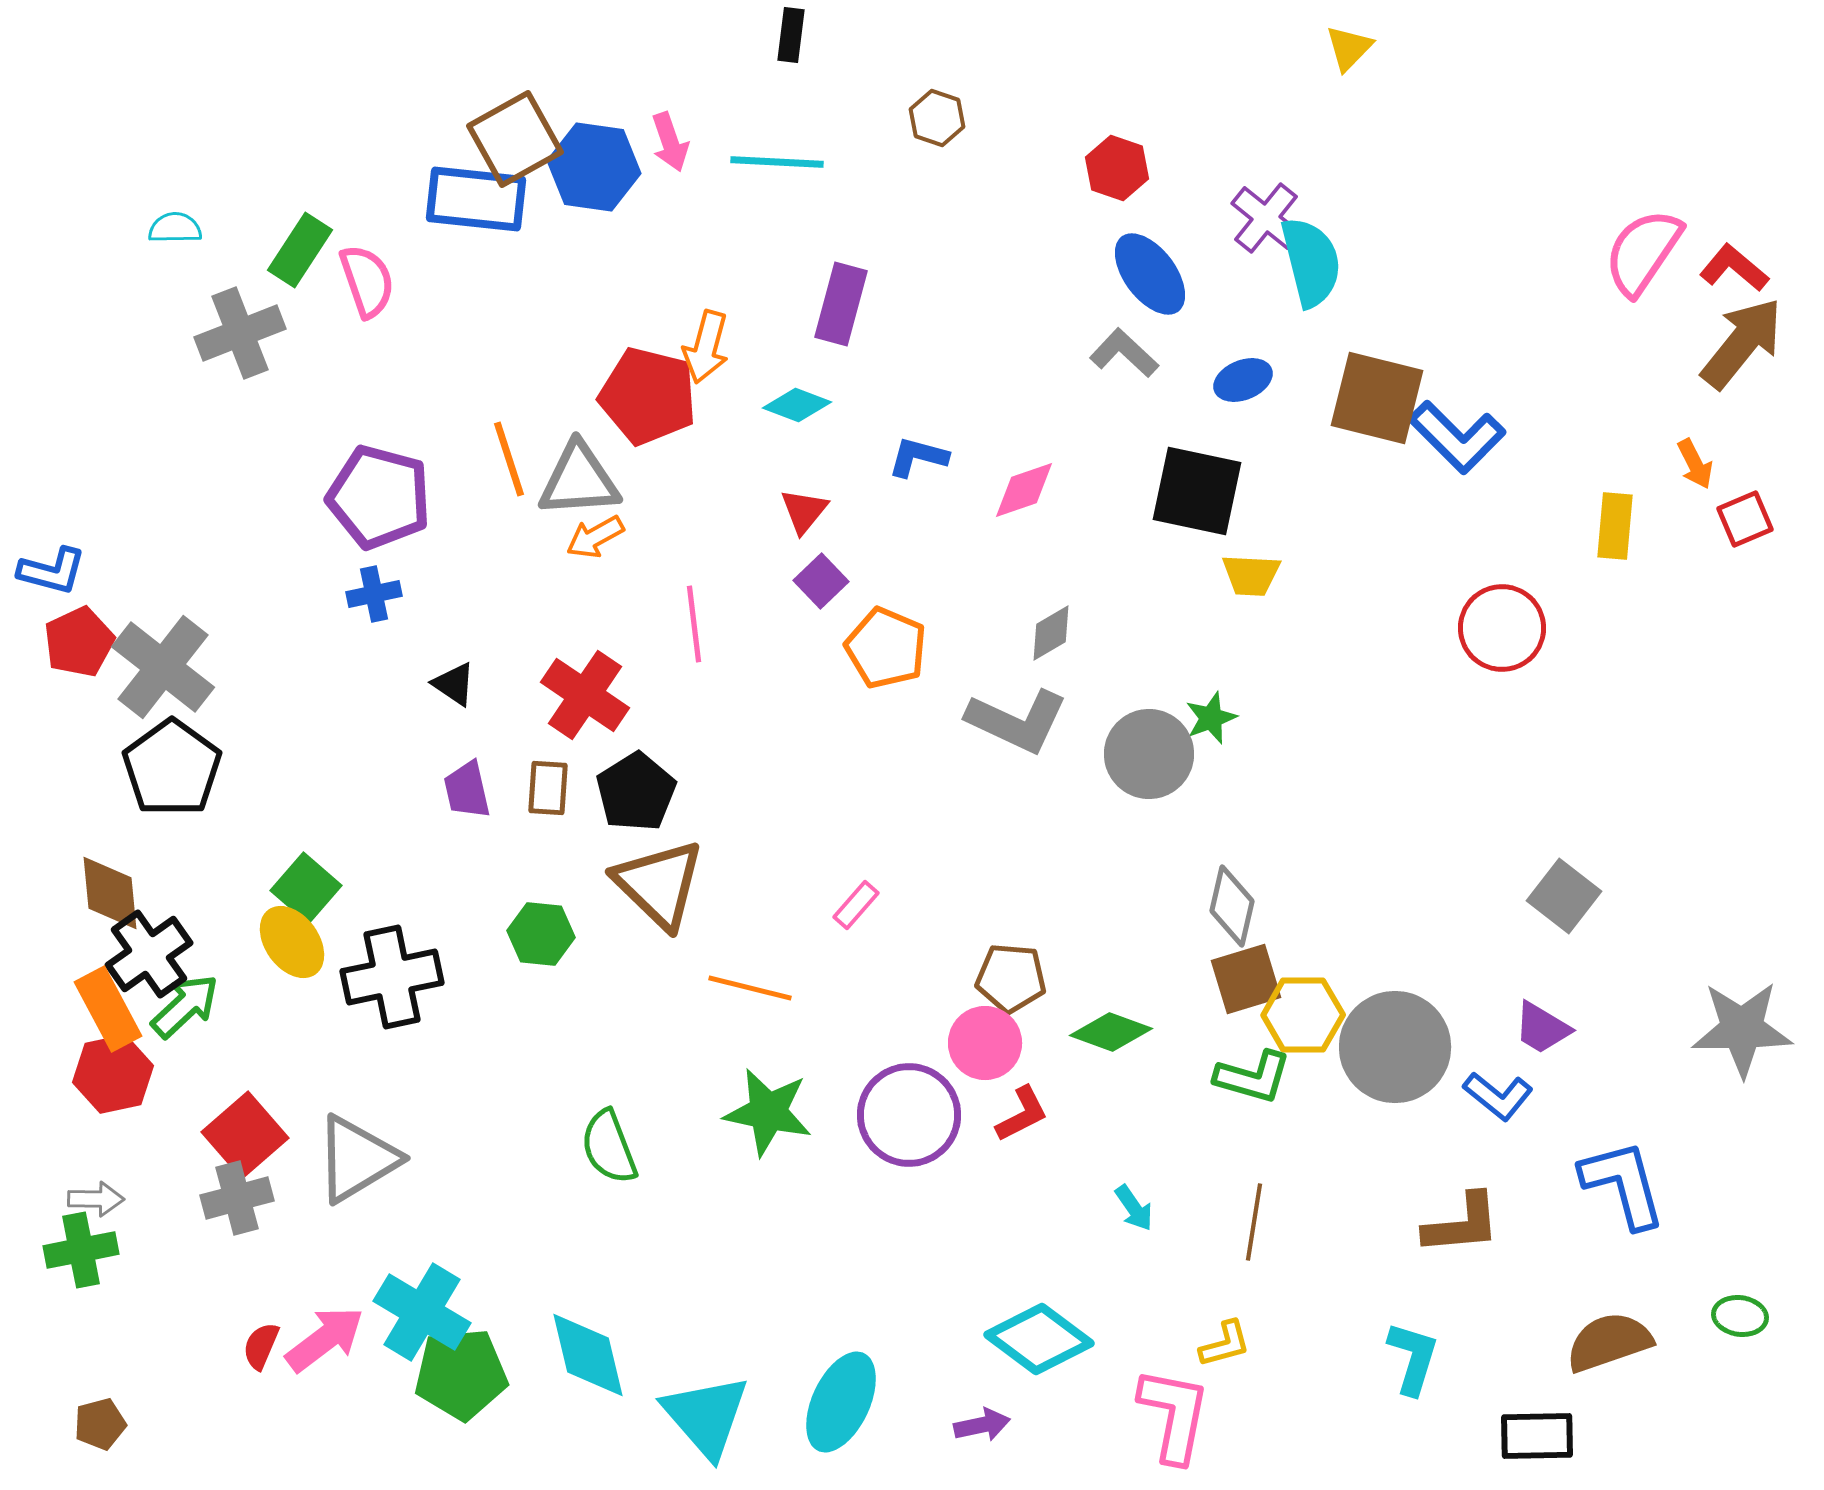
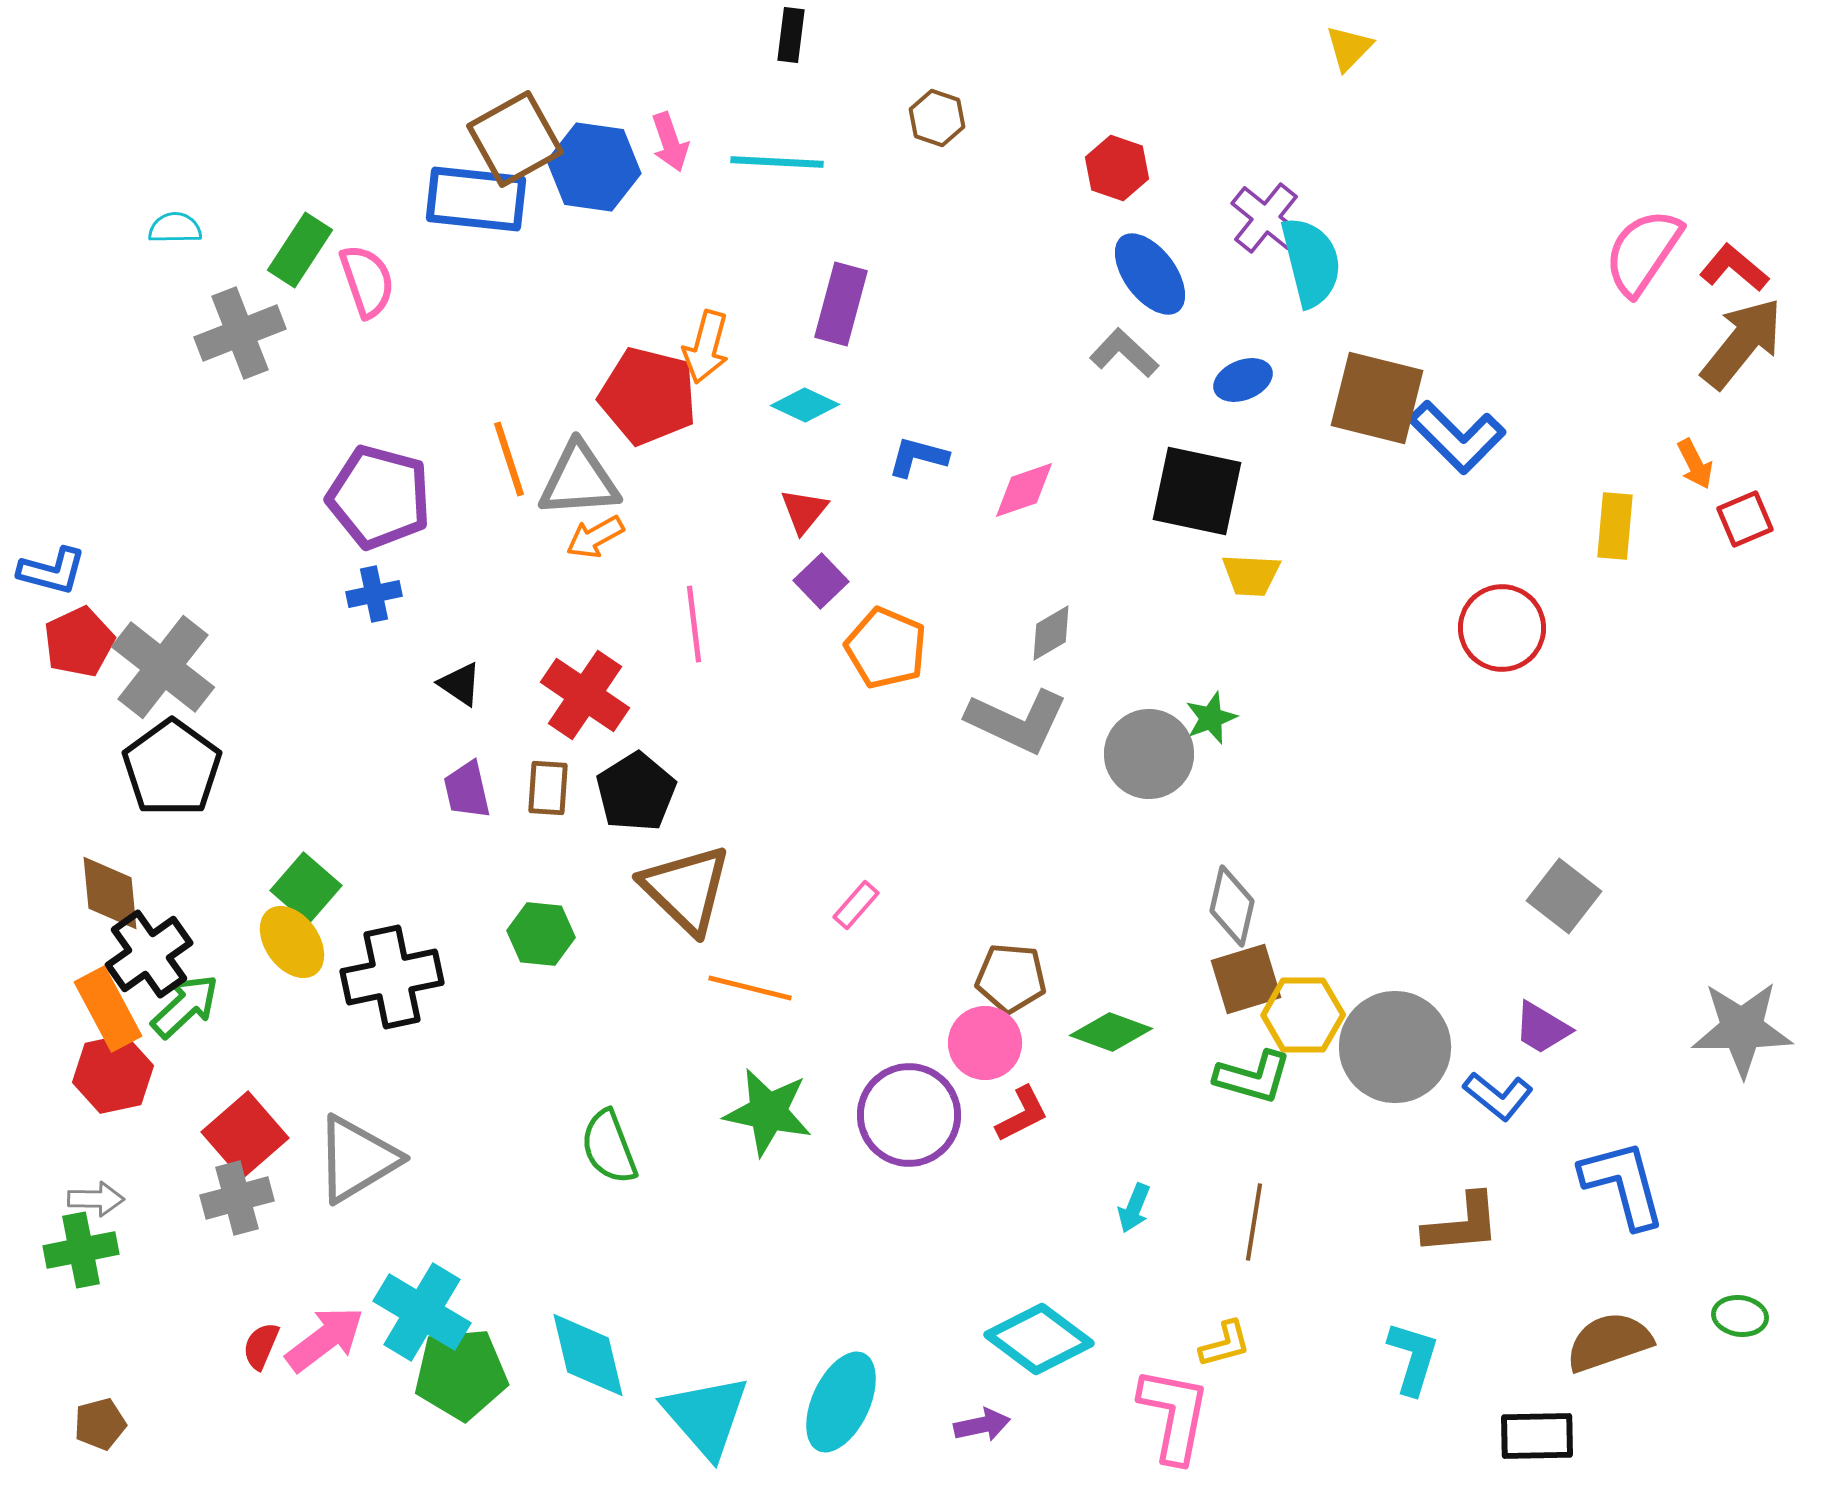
cyan diamond at (797, 405): moved 8 px right; rotated 4 degrees clockwise
black triangle at (454, 684): moved 6 px right
brown triangle at (659, 884): moved 27 px right, 5 px down
cyan arrow at (1134, 1208): rotated 57 degrees clockwise
